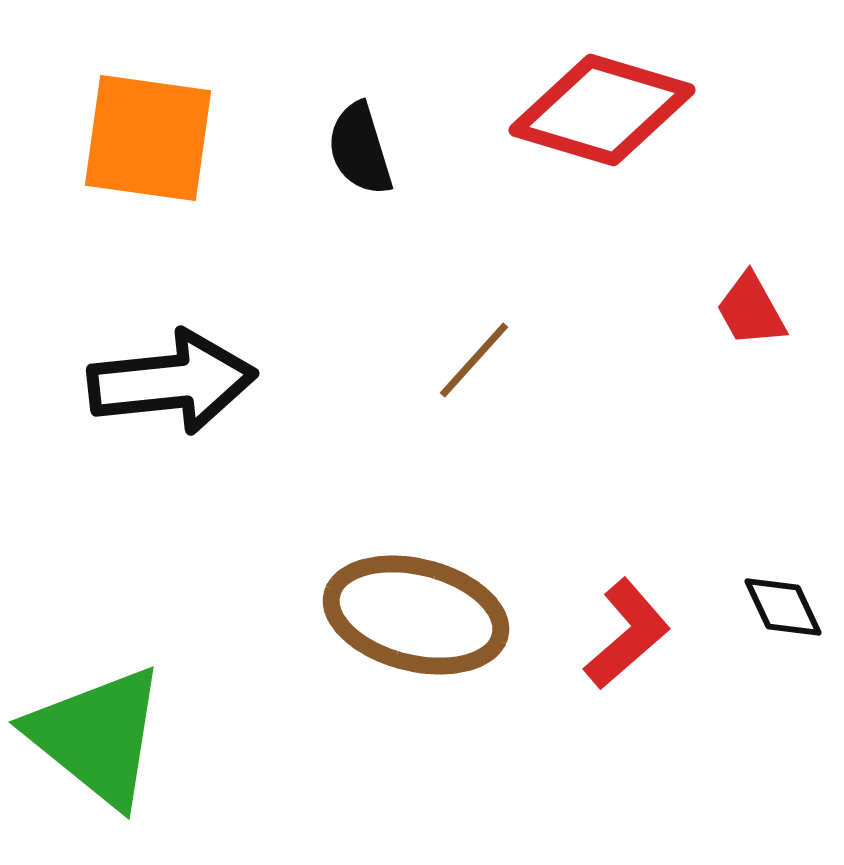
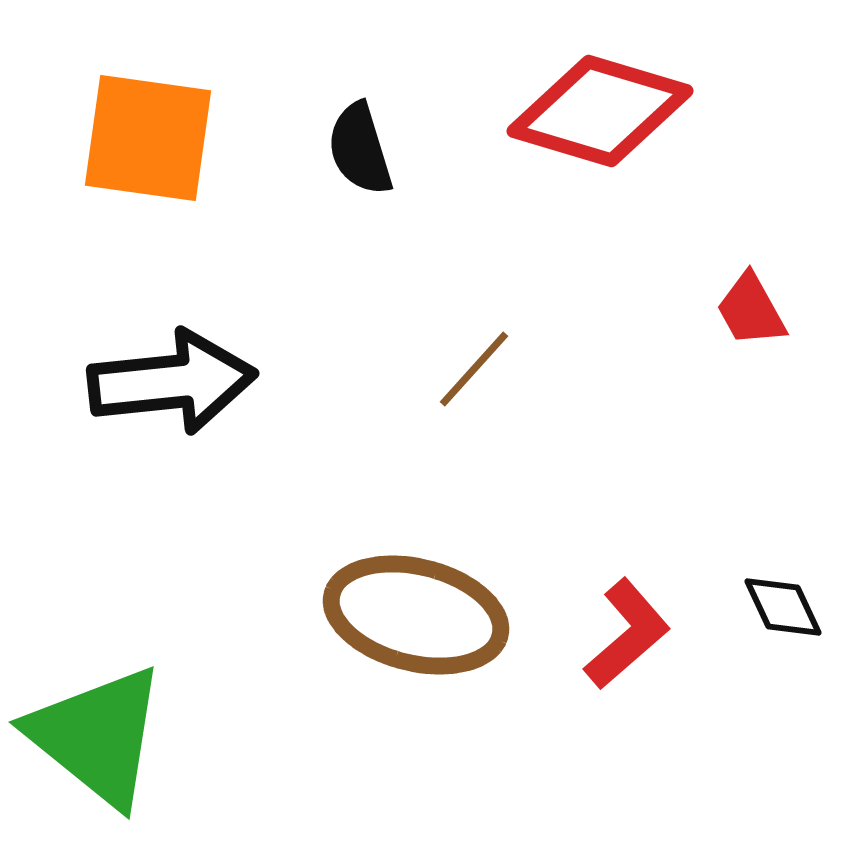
red diamond: moved 2 px left, 1 px down
brown line: moved 9 px down
